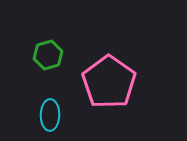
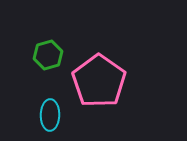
pink pentagon: moved 10 px left, 1 px up
